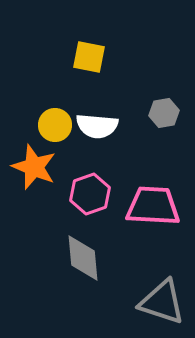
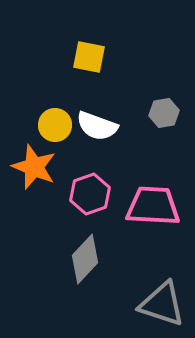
white semicircle: rotated 15 degrees clockwise
gray diamond: moved 2 px right, 1 px down; rotated 48 degrees clockwise
gray triangle: moved 2 px down
